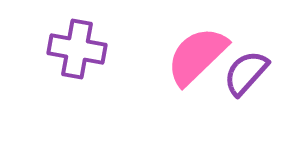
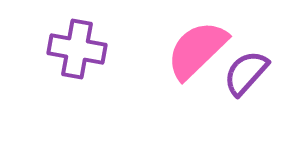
pink semicircle: moved 6 px up
